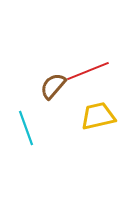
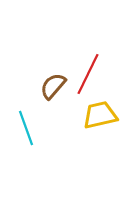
red line: moved 3 px down; rotated 42 degrees counterclockwise
yellow trapezoid: moved 2 px right, 1 px up
